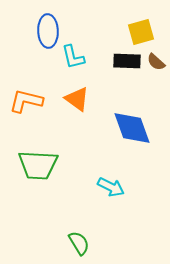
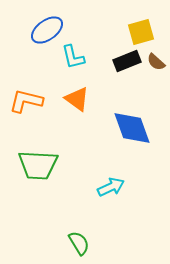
blue ellipse: moved 1 px left, 1 px up; rotated 56 degrees clockwise
black rectangle: rotated 24 degrees counterclockwise
cyan arrow: rotated 52 degrees counterclockwise
